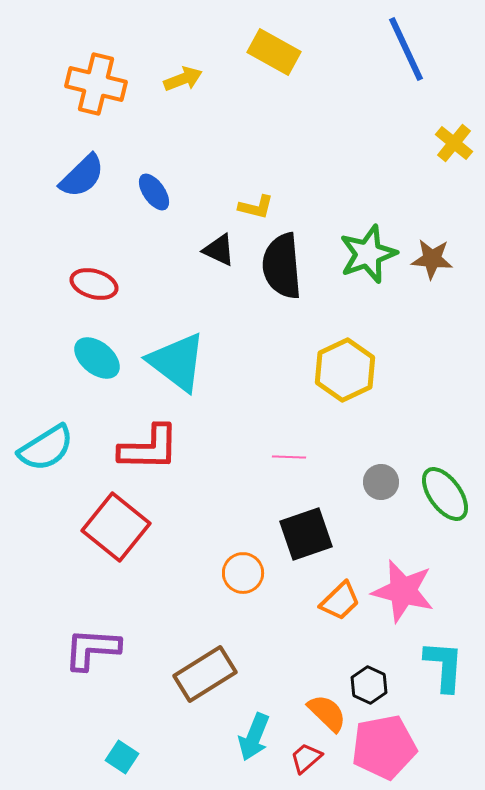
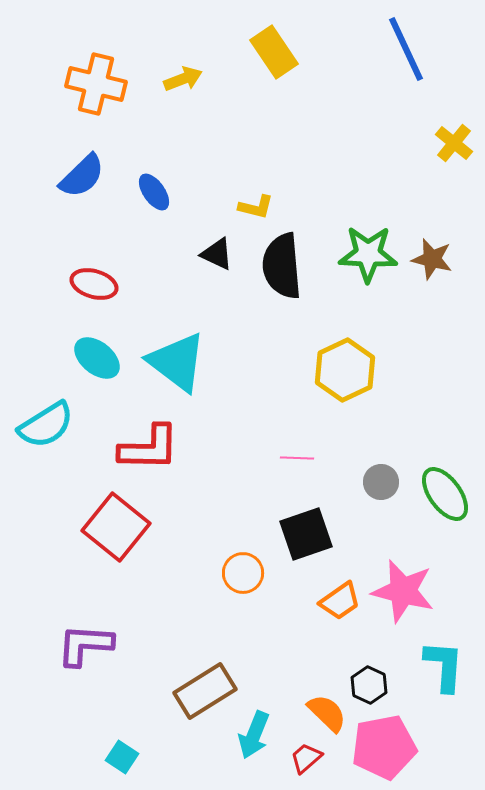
yellow rectangle: rotated 27 degrees clockwise
black triangle: moved 2 px left, 4 px down
green star: rotated 22 degrees clockwise
brown star: rotated 9 degrees clockwise
cyan semicircle: moved 23 px up
pink line: moved 8 px right, 1 px down
orange trapezoid: rotated 9 degrees clockwise
purple L-shape: moved 7 px left, 4 px up
brown rectangle: moved 17 px down
cyan arrow: moved 2 px up
